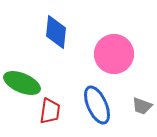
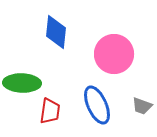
green ellipse: rotated 21 degrees counterclockwise
